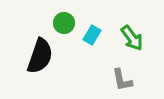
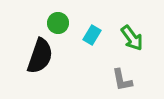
green circle: moved 6 px left
